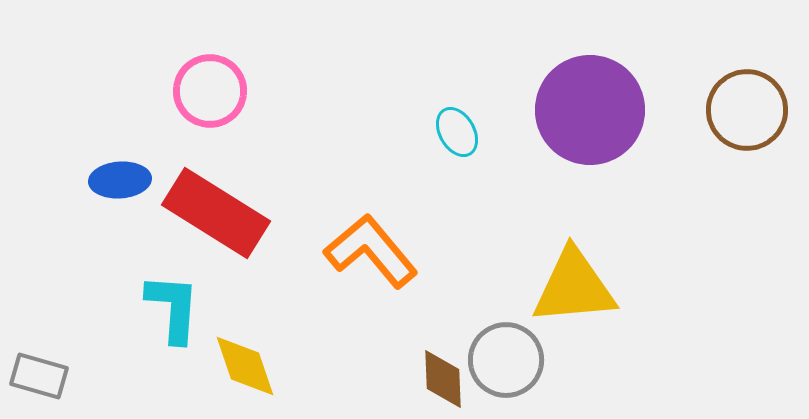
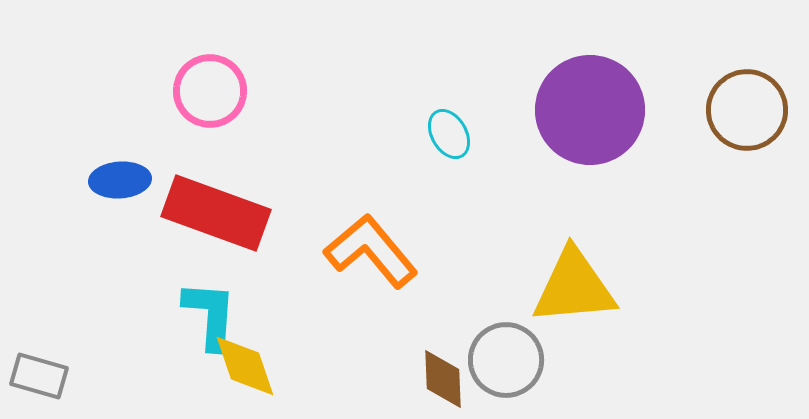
cyan ellipse: moved 8 px left, 2 px down
red rectangle: rotated 12 degrees counterclockwise
cyan L-shape: moved 37 px right, 7 px down
